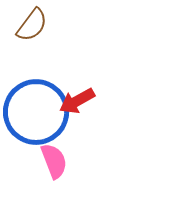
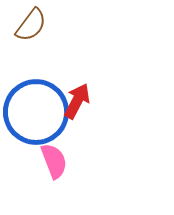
brown semicircle: moved 1 px left
red arrow: rotated 147 degrees clockwise
